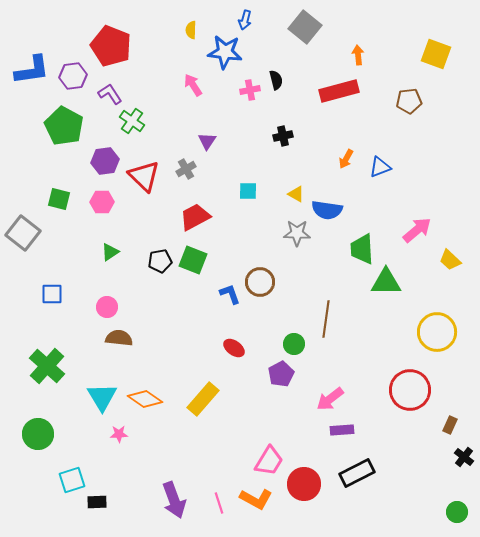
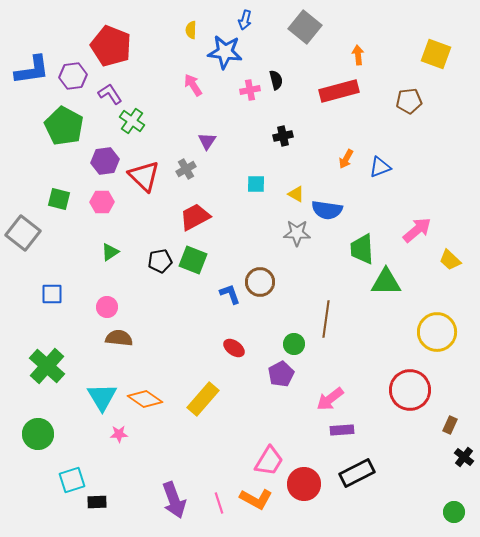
cyan square at (248, 191): moved 8 px right, 7 px up
green circle at (457, 512): moved 3 px left
